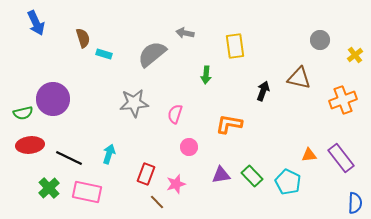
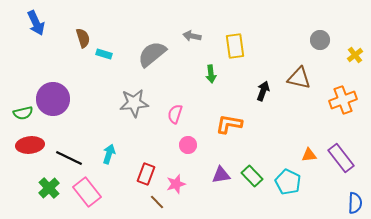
gray arrow: moved 7 px right, 3 px down
green arrow: moved 5 px right, 1 px up; rotated 12 degrees counterclockwise
pink circle: moved 1 px left, 2 px up
pink rectangle: rotated 40 degrees clockwise
